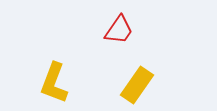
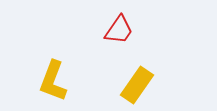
yellow L-shape: moved 1 px left, 2 px up
